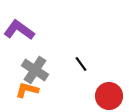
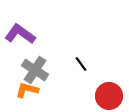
purple L-shape: moved 1 px right, 4 px down
